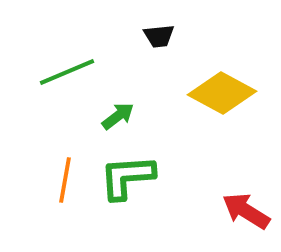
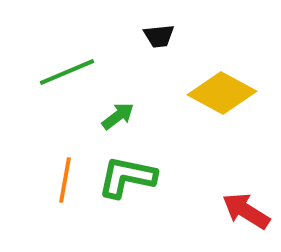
green L-shape: rotated 16 degrees clockwise
